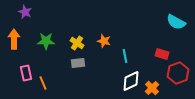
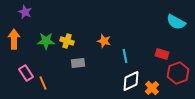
yellow cross: moved 10 px left, 2 px up; rotated 16 degrees counterclockwise
pink rectangle: rotated 21 degrees counterclockwise
